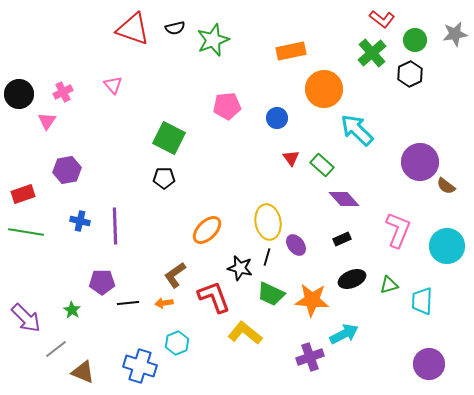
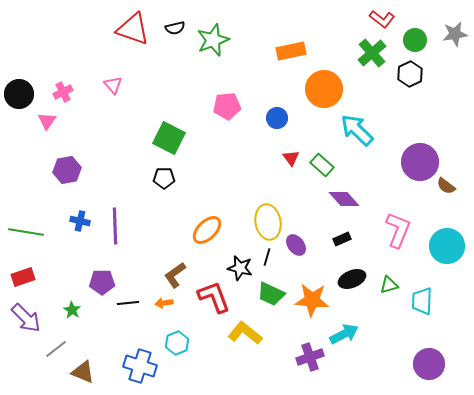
red rectangle at (23, 194): moved 83 px down
